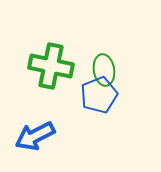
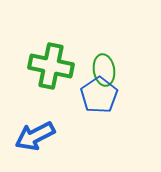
blue pentagon: rotated 12 degrees counterclockwise
